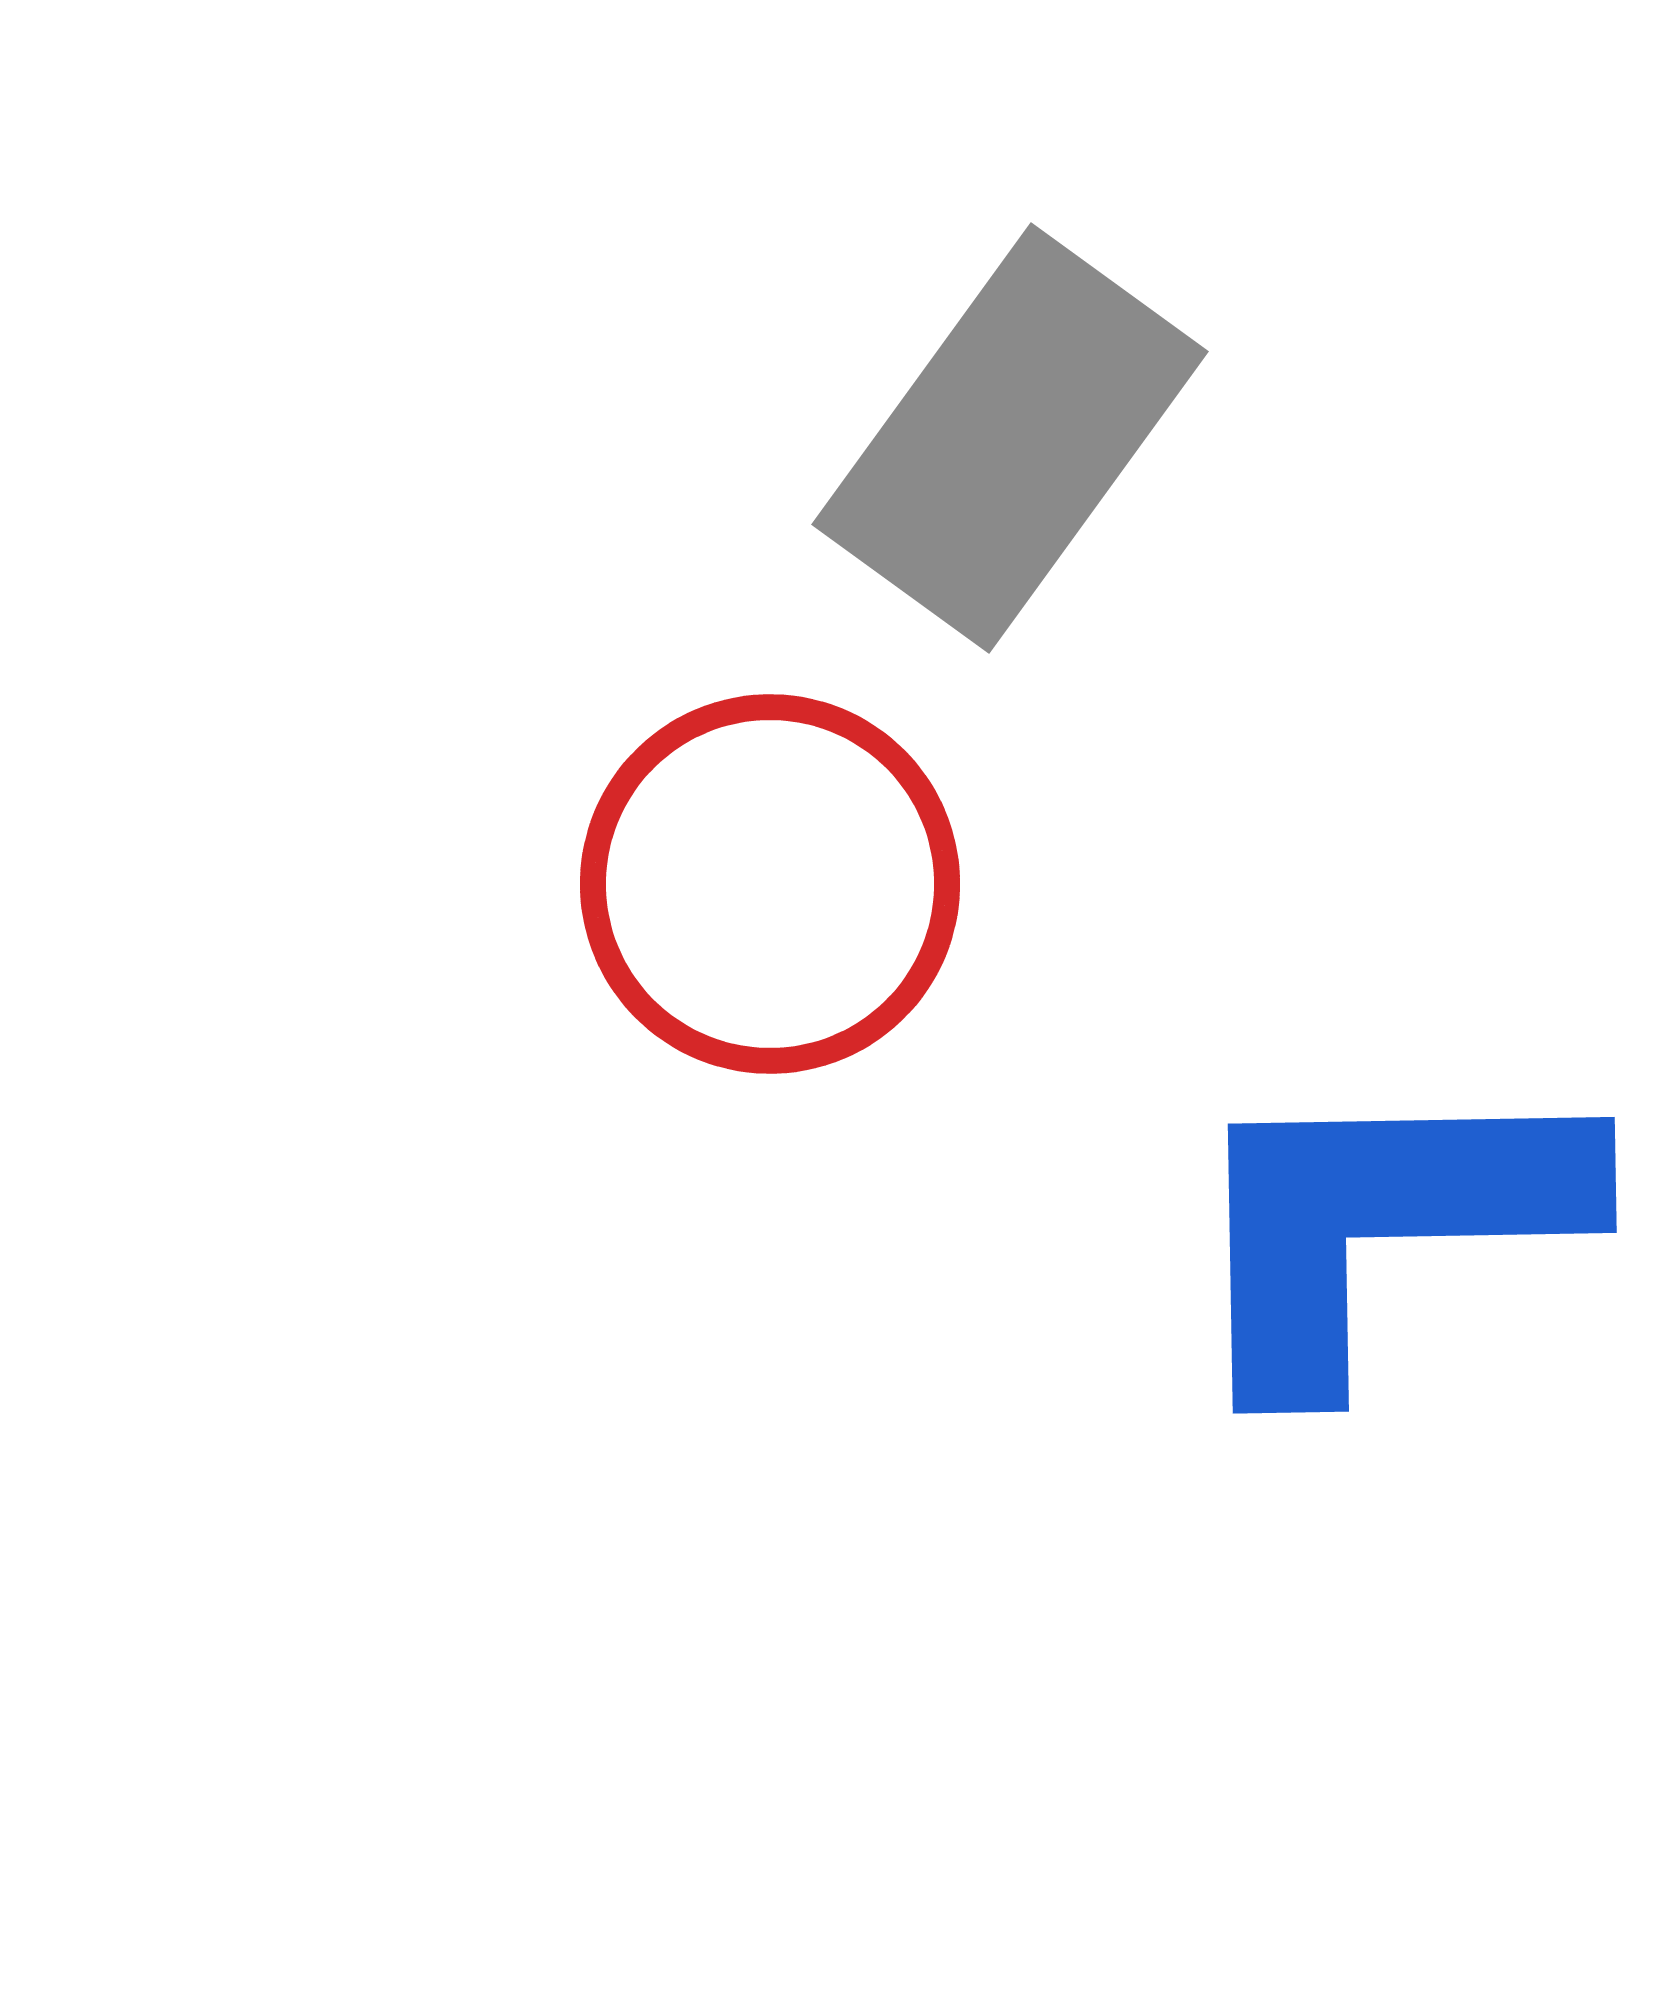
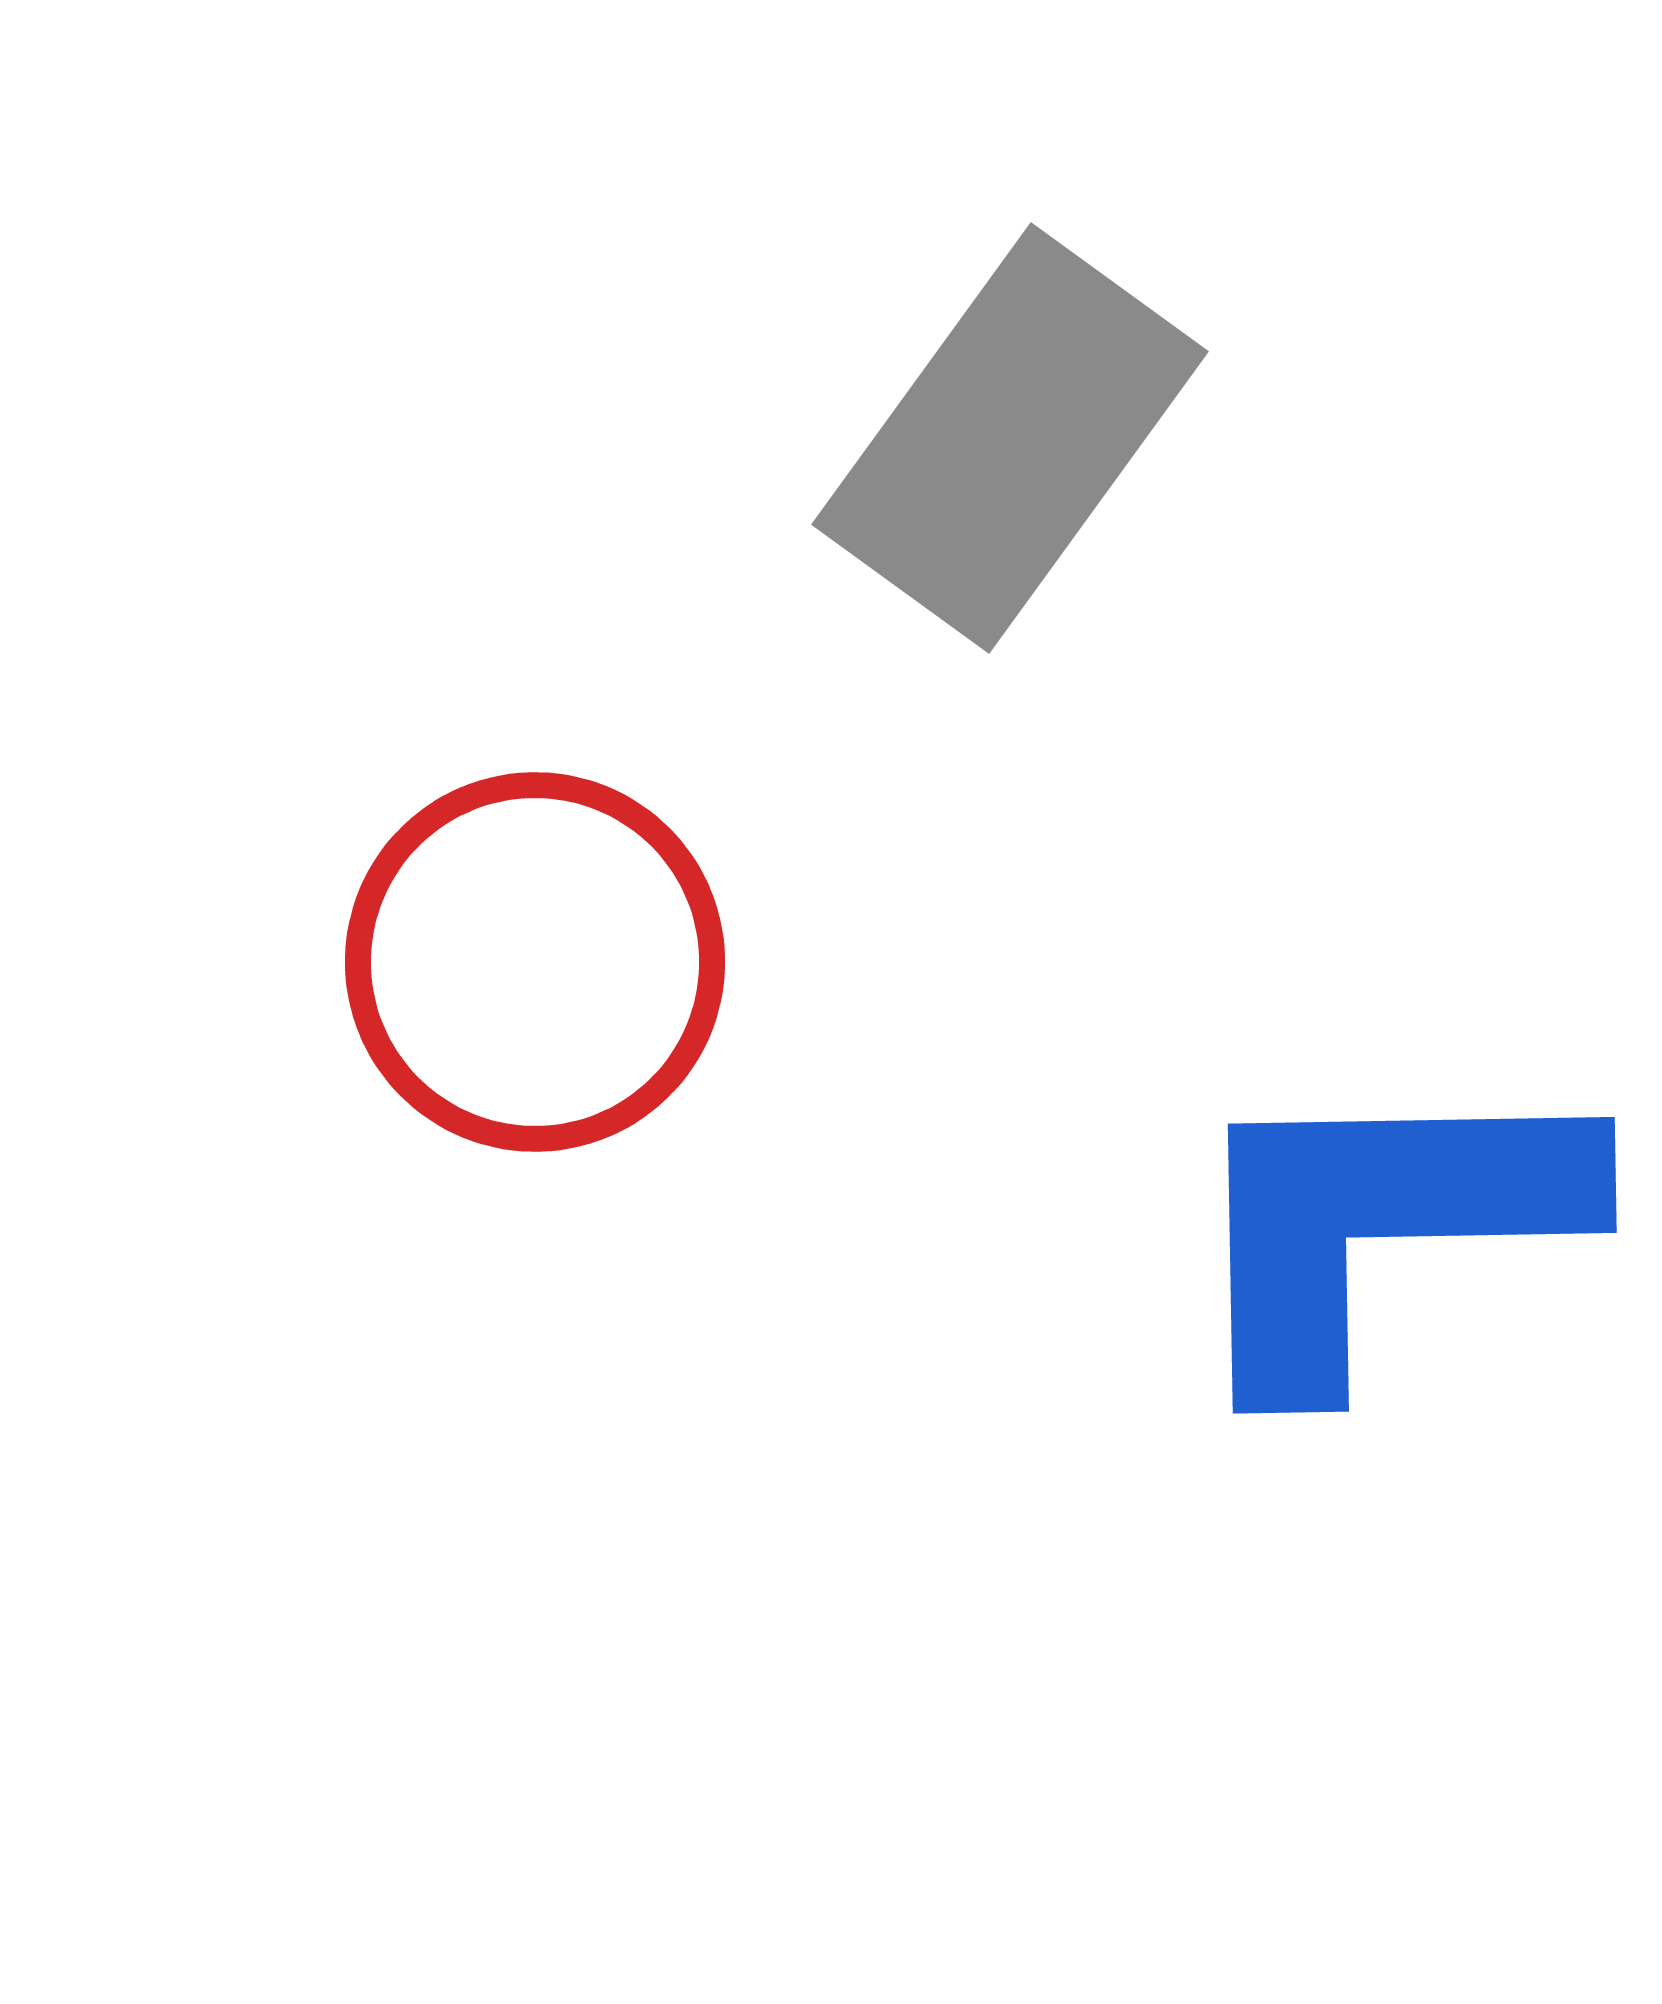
red circle: moved 235 px left, 78 px down
